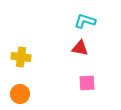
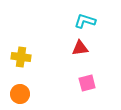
red triangle: rotated 18 degrees counterclockwise
pink square: rotated 12 degrees counterclockwise
